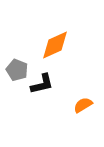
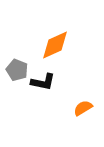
black L-shape: moved 1 px right, 2 px up; rotated 25 degrees clockwise
orange semicircle: moved 3 px down
